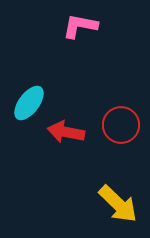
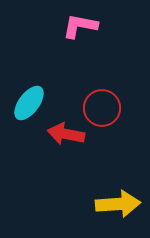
red circle: moved 19 px left, 17 px up
red arrow: moved 2 px down
yellow arrow: rotated 48 degrees counterclockwise
